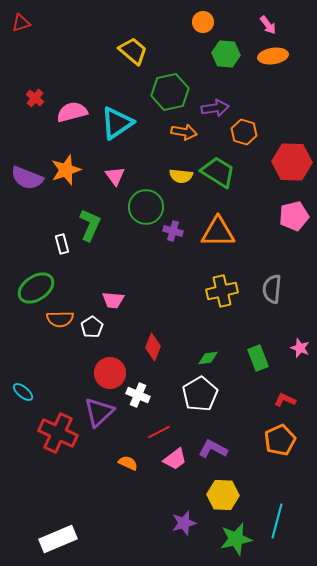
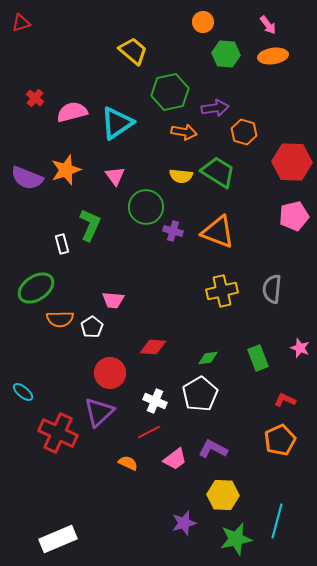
orange triangle at (218, 232): rotated 21 degrees clockwise
red diamond at (153, 347): rotated 72 degrees clockwise
white cross at (138, 395): moved 17 px right, 6 px down
red line at (159, 432): moved 10 px left
